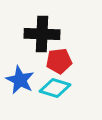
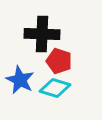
red pentagon: rotated 25 degrees clockwise
